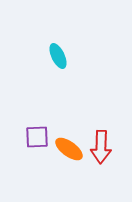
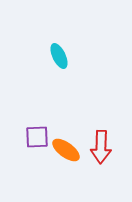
cyan ellipse: moved 1 px right
orange ellipse: moved 3 px left, 1 px down
